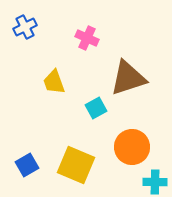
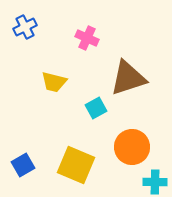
yellow trapezoid: rotated 56 degrees counterclockwise
blue square: moved 4 px left
